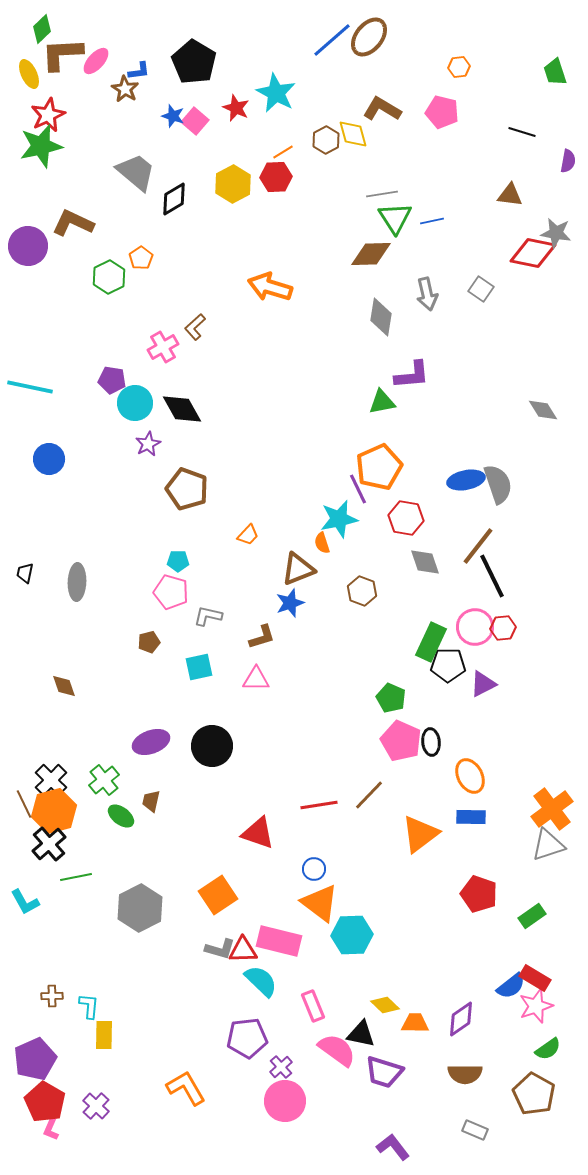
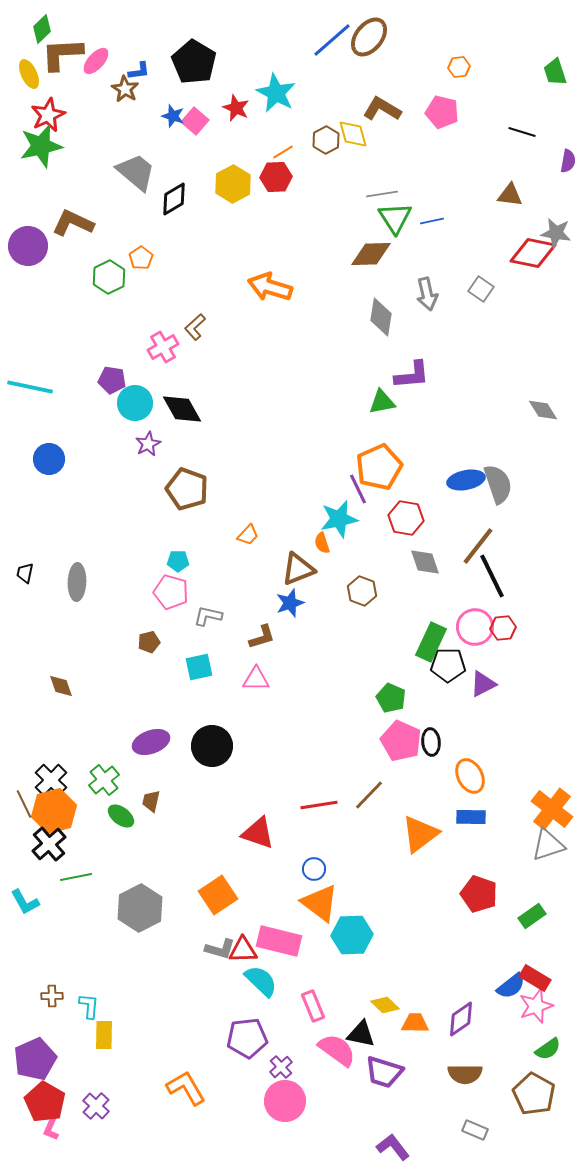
brown diamond at (64, 686): moved 3 px left
orange cross at (552, 809): rotated 15 degrees counterclockwise
